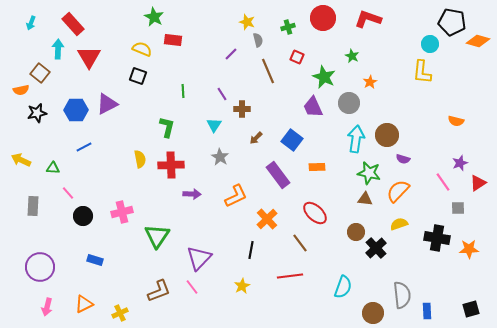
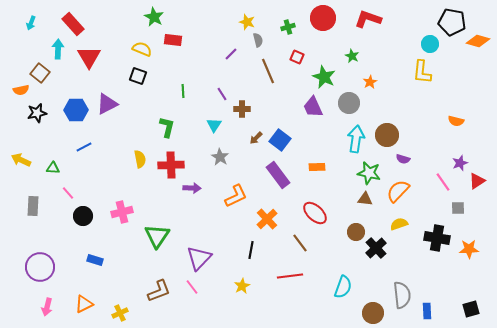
blue square at (292, 140): moved 12 px left
red triangle at (478, 183): moved 1 px left, 2 px up
purple arrow at (192, 194): moved 6 px up
